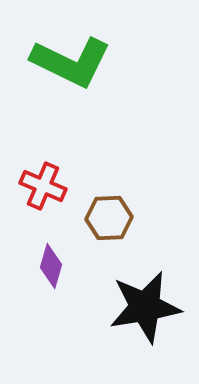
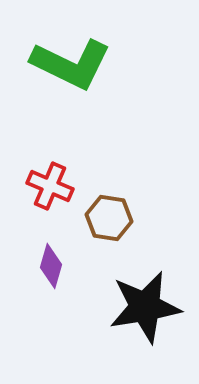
green L-shape: moved 2 px down
red cross: moved 7 px right
brown hexagon: rotated 12 degrees clockwise
